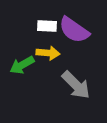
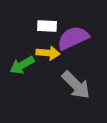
purple semicircle: moved 1 px left, 8 px down; rotated 120 degrees clockwise
